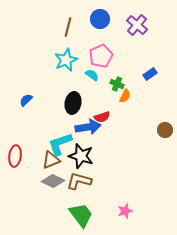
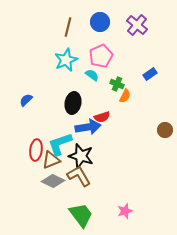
blue circle: moved 3 px down
red ellipse: moved 21 px right, 6 px up
brown L-shape: moved 5 px up; rotated 45 degrees clockwise
